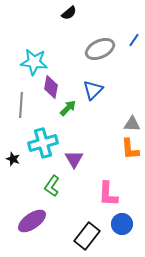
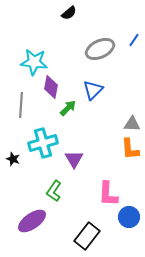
green L-shape: moved 2 px right, 5 px down
blue circle: moved 7 px right, 7 px up
